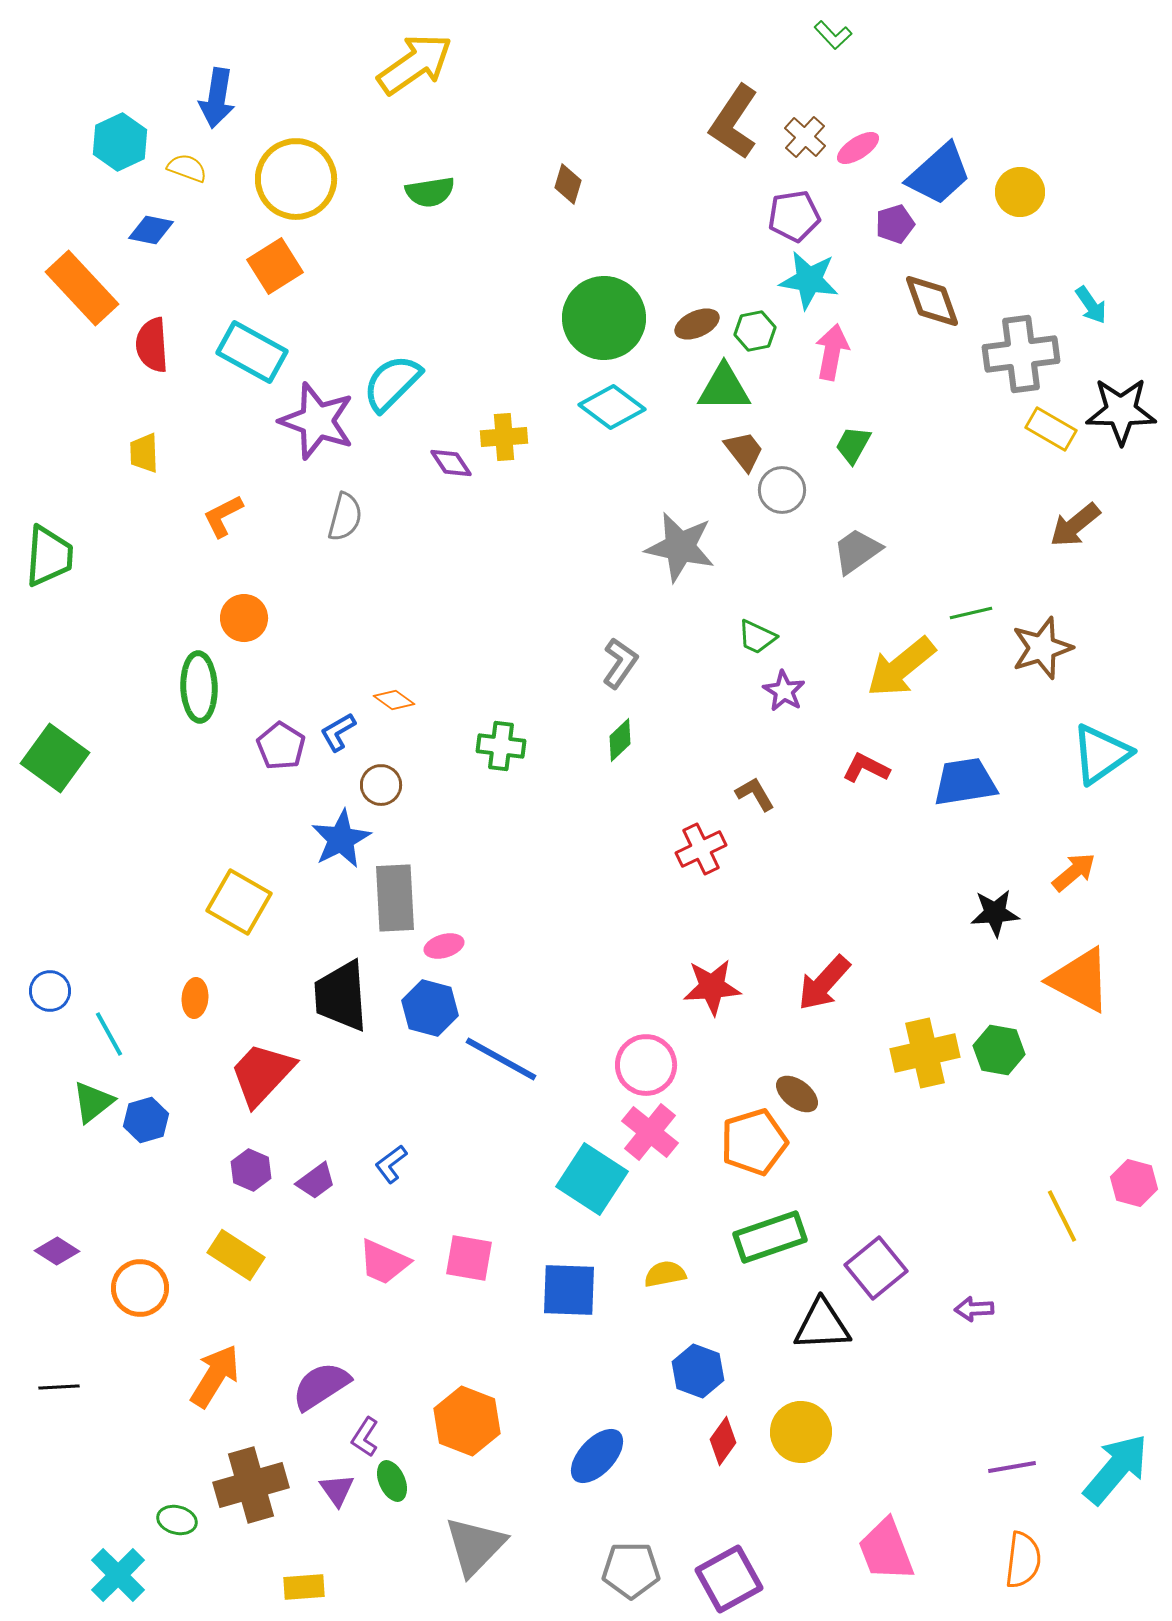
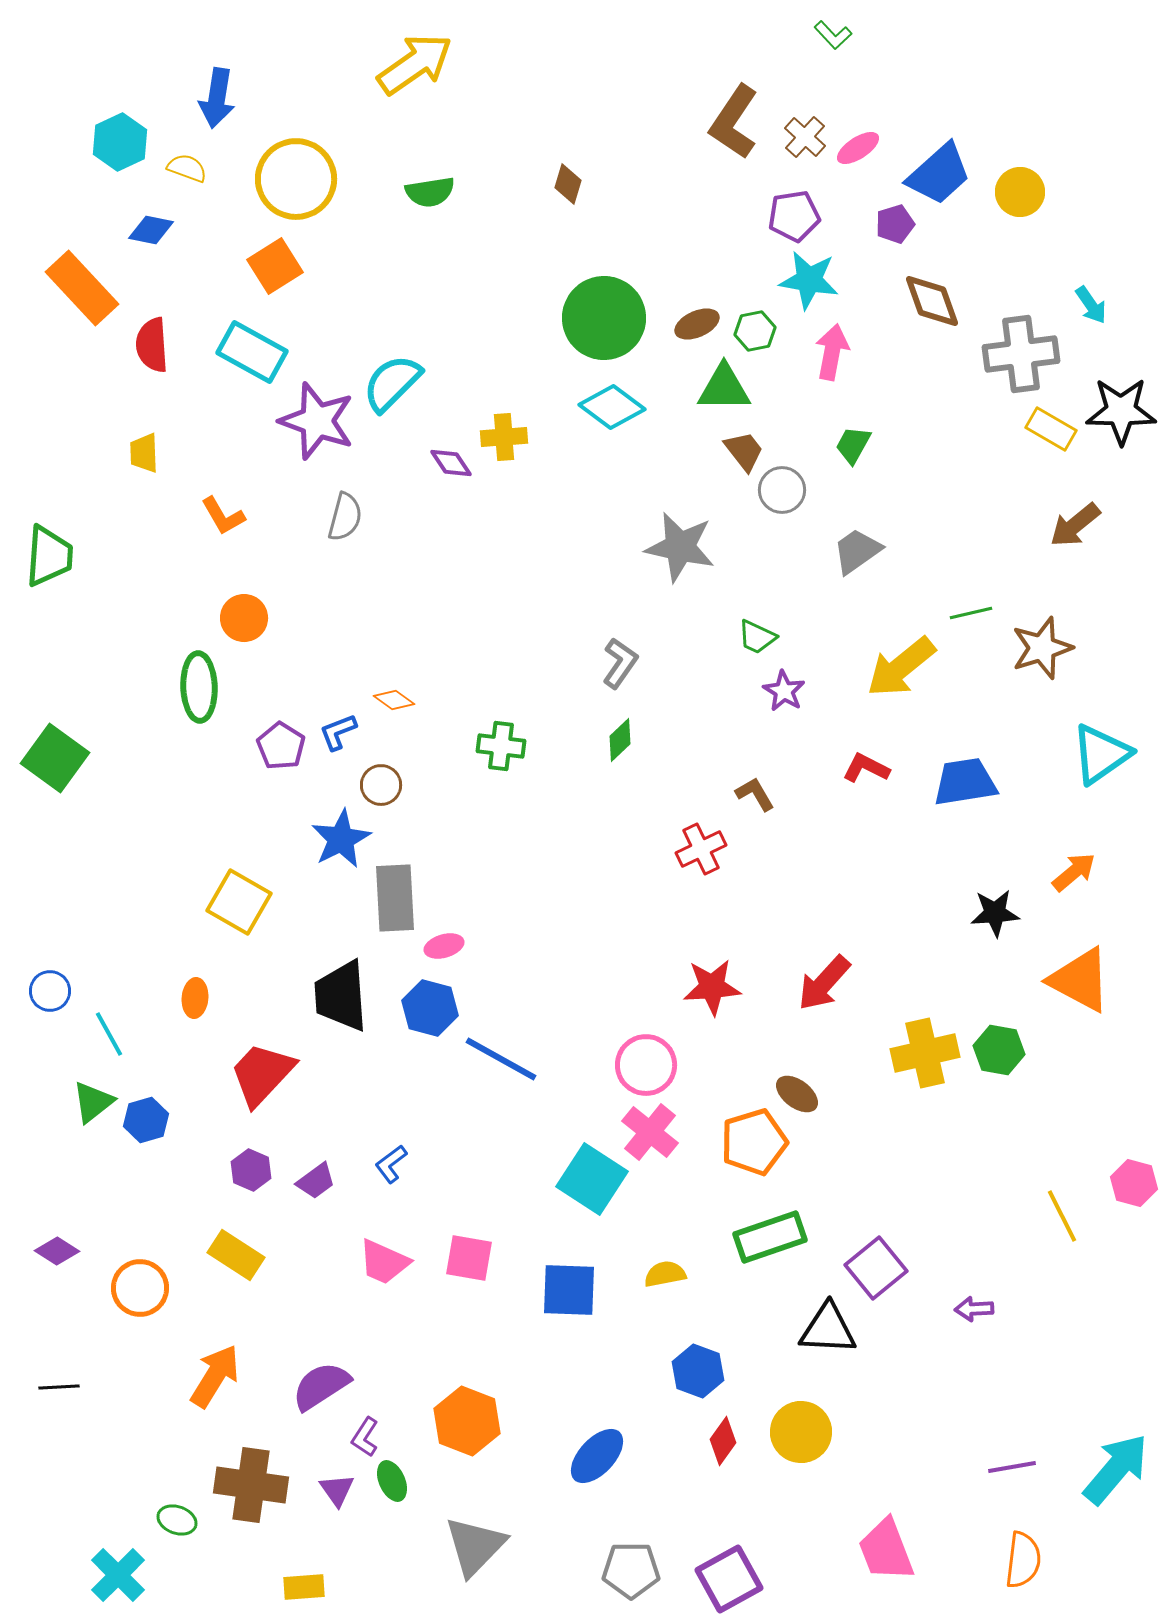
orange L-shape at (223, 516): rotated 93 degrees counterclockwise
blue L-shape at (338, 732): rotated 9 degrees clockwise
black triangle at (822, 1325): moved 6 px right, 4 px down; rotated 6 degrees clockwise
brown cross at (251, 1485): rotated 24 degrees clockwise
green ellipse at (177, 1520): rotated 6 degrees clockwise
